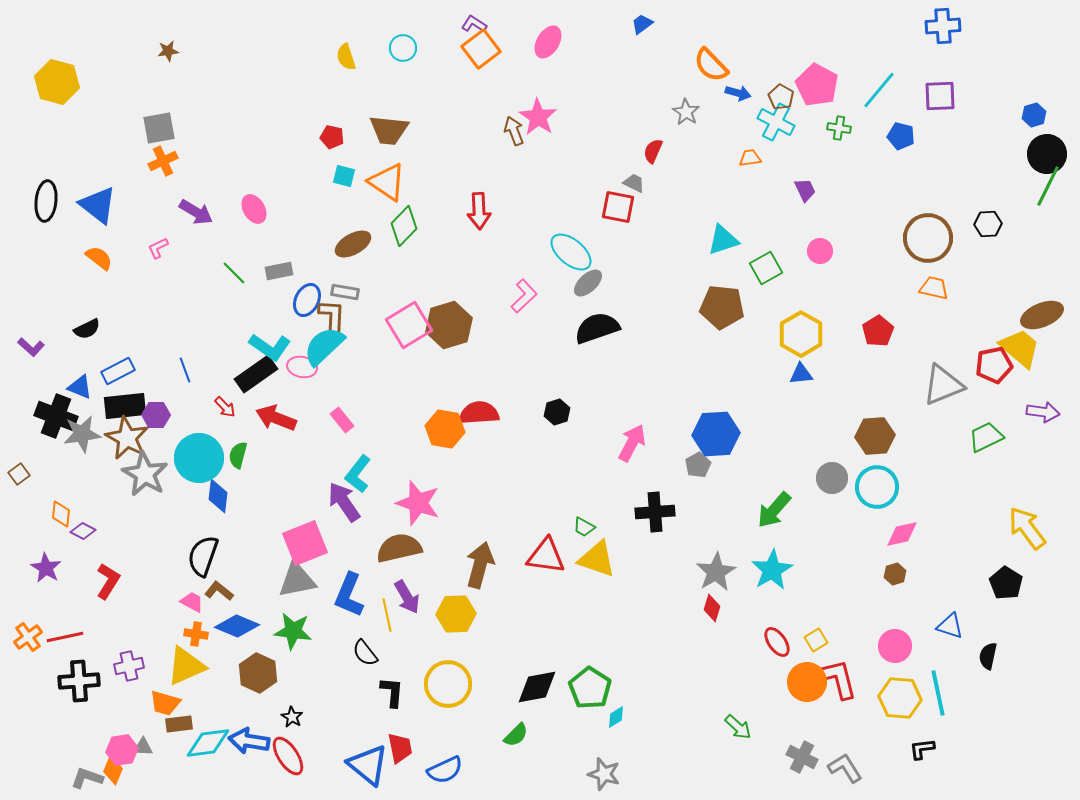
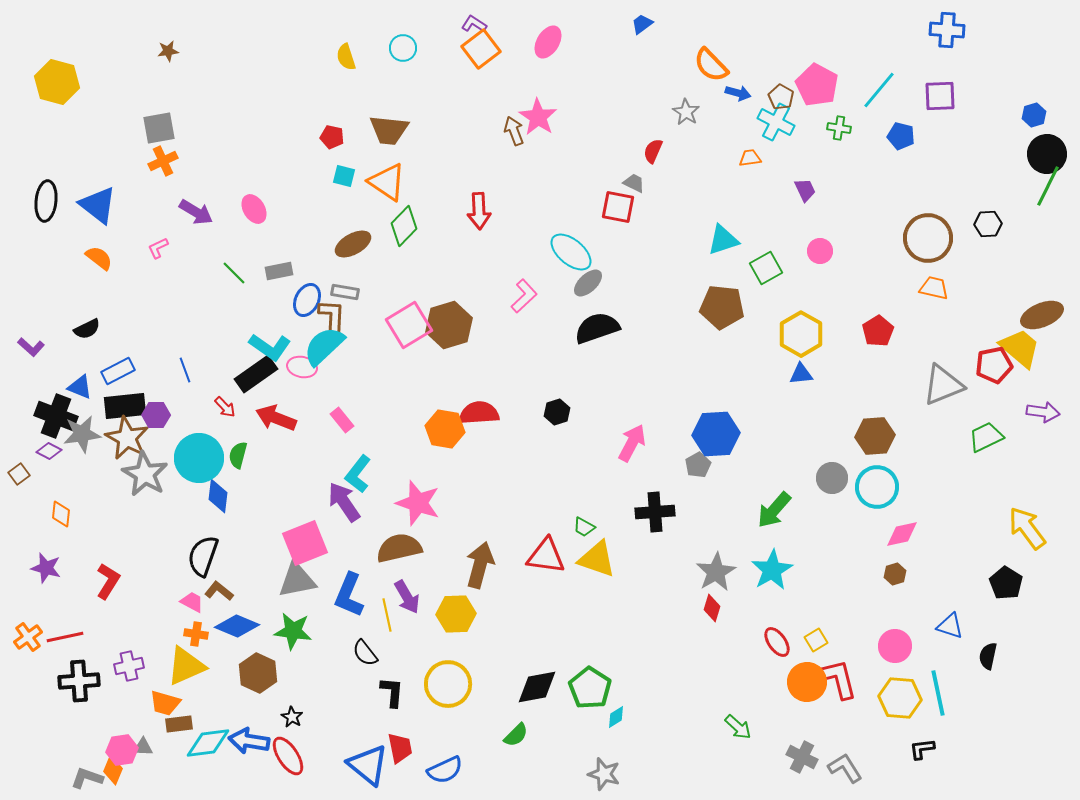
blue cross at (943, 26): moved 4 px right, 4 px down; rotated 8 degrees clockwise
purple diamond at (83, 531): moved 34 px left, 80 px up
purple star at (46, 568): rotated 16 degrees counterclockwise
